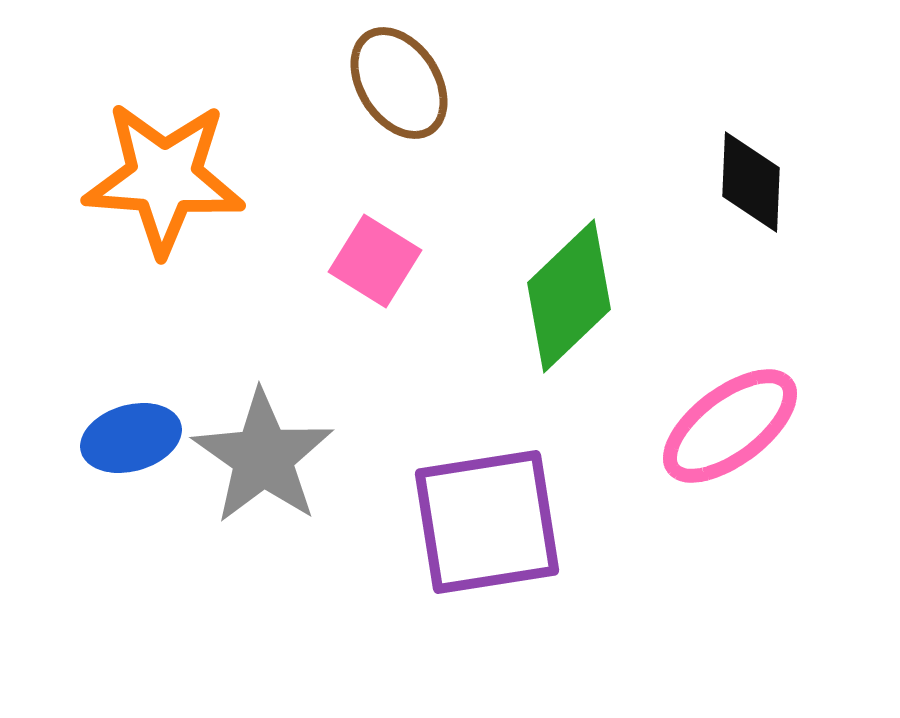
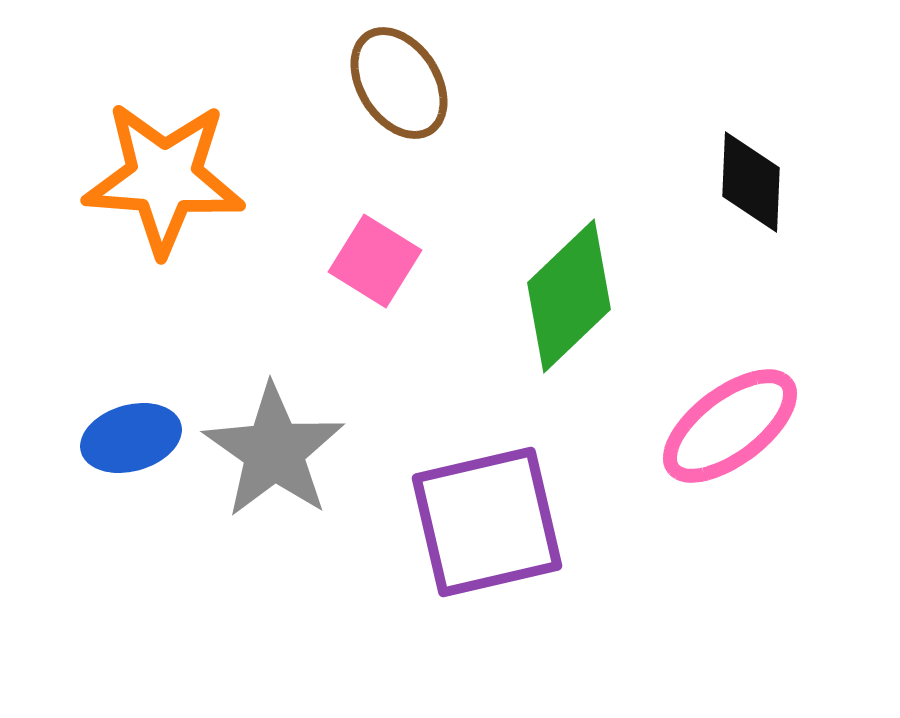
gray star: moved 11 px right, 6 px up
purple square: rotated 4 degrees counterclockwise
